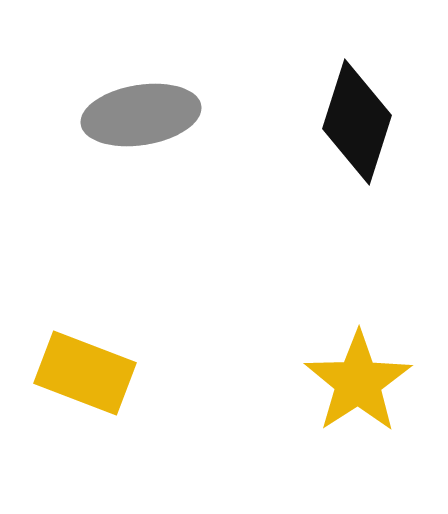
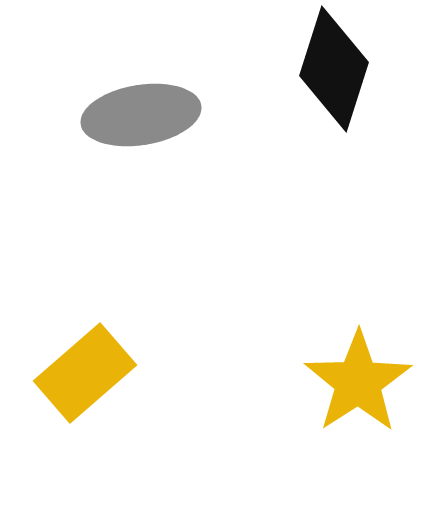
black diamond: moved 23 px left, 53 px up
yellow rectangle: rotated 62 degrees counterclockwise
